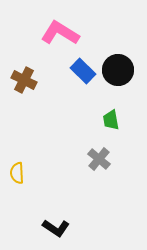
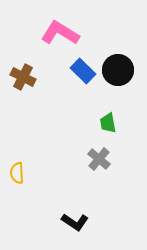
brown cross: moved 1 px left, 3 px up
green trapezoid: moved 3 px left, 3 px down
black L-shape: moved 19 px right, 6 px up
